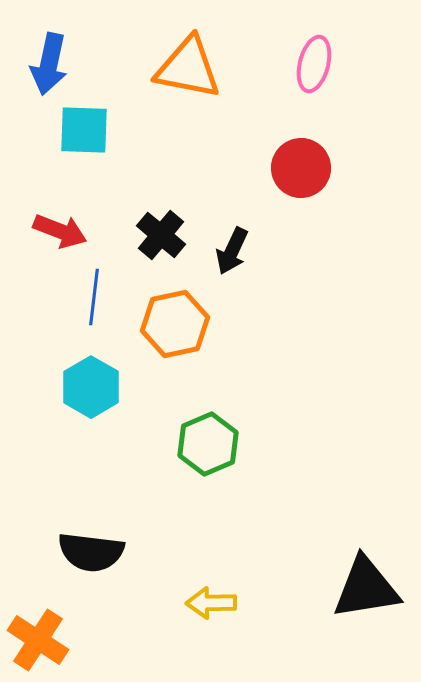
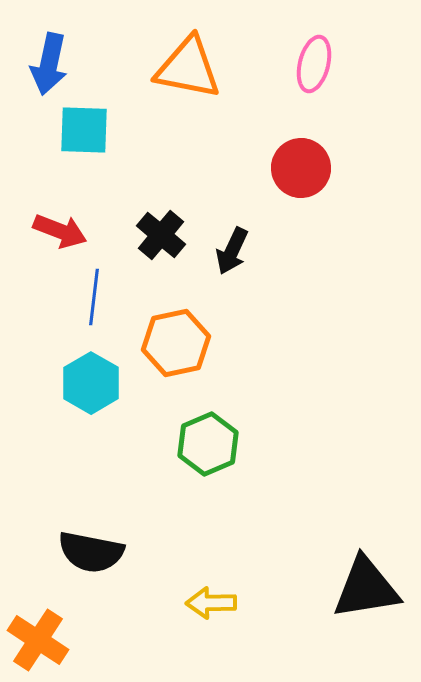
orange hexagon: moved 1 px right, 19 px down
cyan hexagon: moved 4 px up
black semicircle: rotated 4 degrees clockwise
